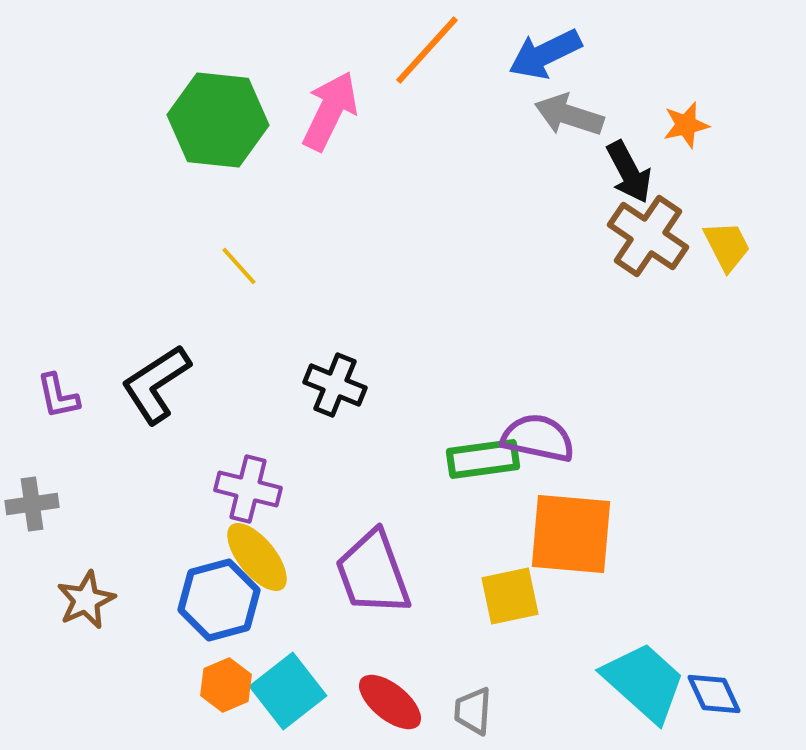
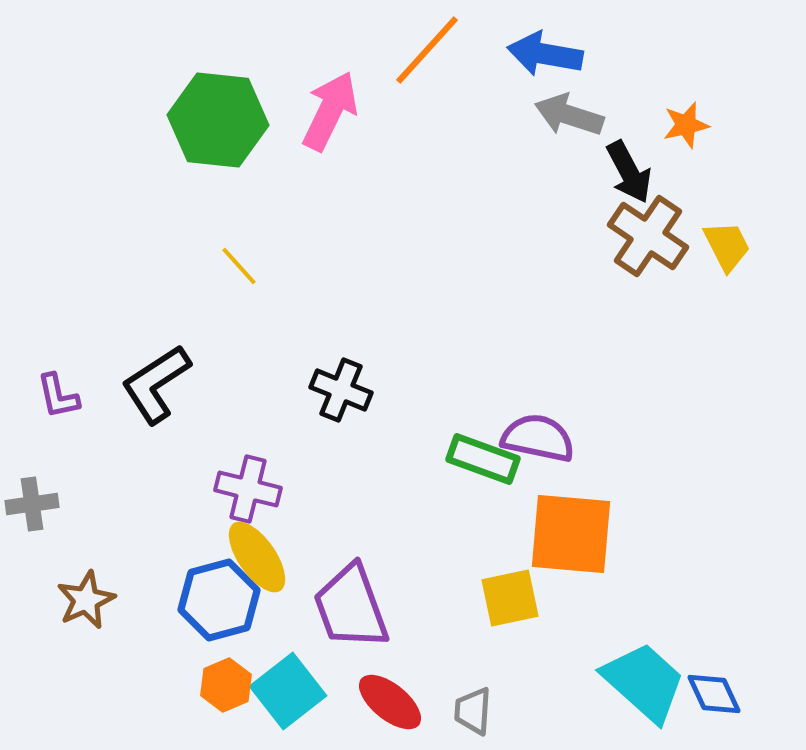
blue arrow: rotated 36 degrees clockwise
black cross: moved 6 px right, 5 px down
green rectangle: rotated 28 degrees clockwise
yellow ellipse: rotated 4 degrees clockwise
purple trapezoid: moved 22 px left, 34 px down
yellow square: moved 2 px down
